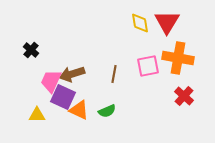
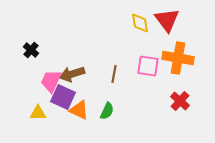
red triangle: moved 2 px up; rotated 8 degrees counterclockwise
pink square: rotated 20 degrees clockwise
red cross: moved 4 px left, 5 px down
green semicircle: rotated 42 degrees counterclockwise
yellow triangle: moved 1 px right, 2 px up
